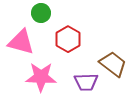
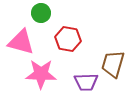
red hexagon: rotated 20 degrees counterclockwise
brown trapezoid: rotated 112 degrees counterclockwise
pink star: moved 3 px up
